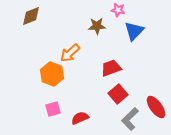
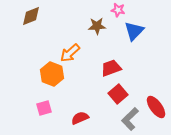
pink square: moved 9 px left, 1 px up
